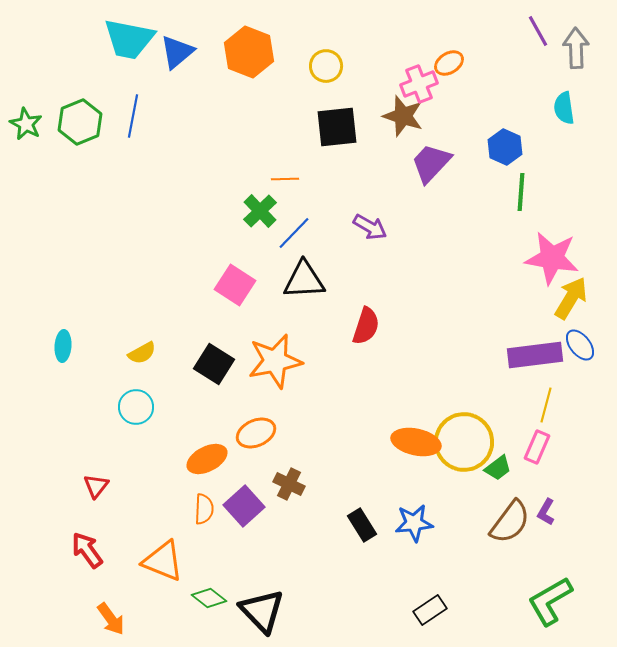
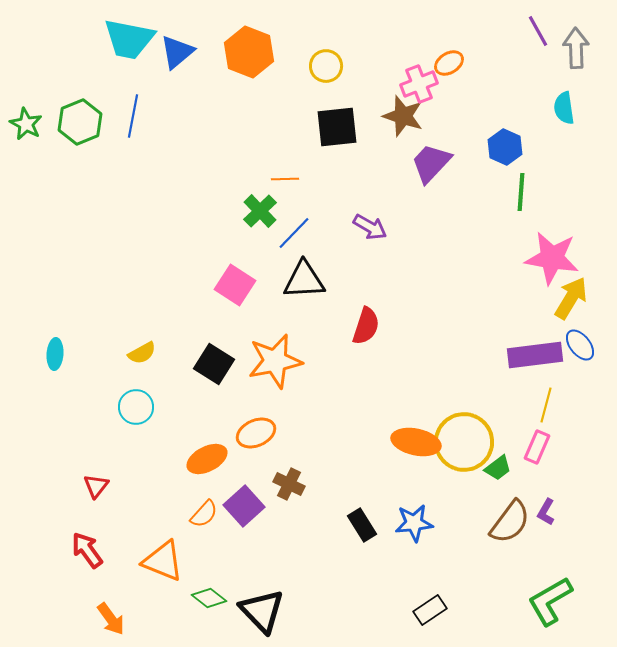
cyan ellipse at (63, 346): moved 8 px left, 8 px down
orange semicircle at (204, 509): moved 5 px down; rotated 40 degrees clockwise
